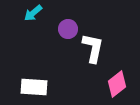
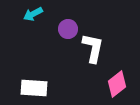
cyan arrow: moved 1 px down; rotated 12 degrees clockwise
white rectangle: moved 1 px down
